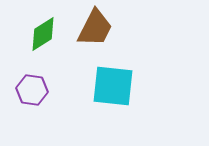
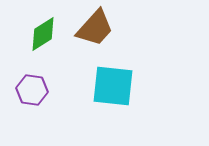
brown trapezoid: rotated 15 degrees clockwise
